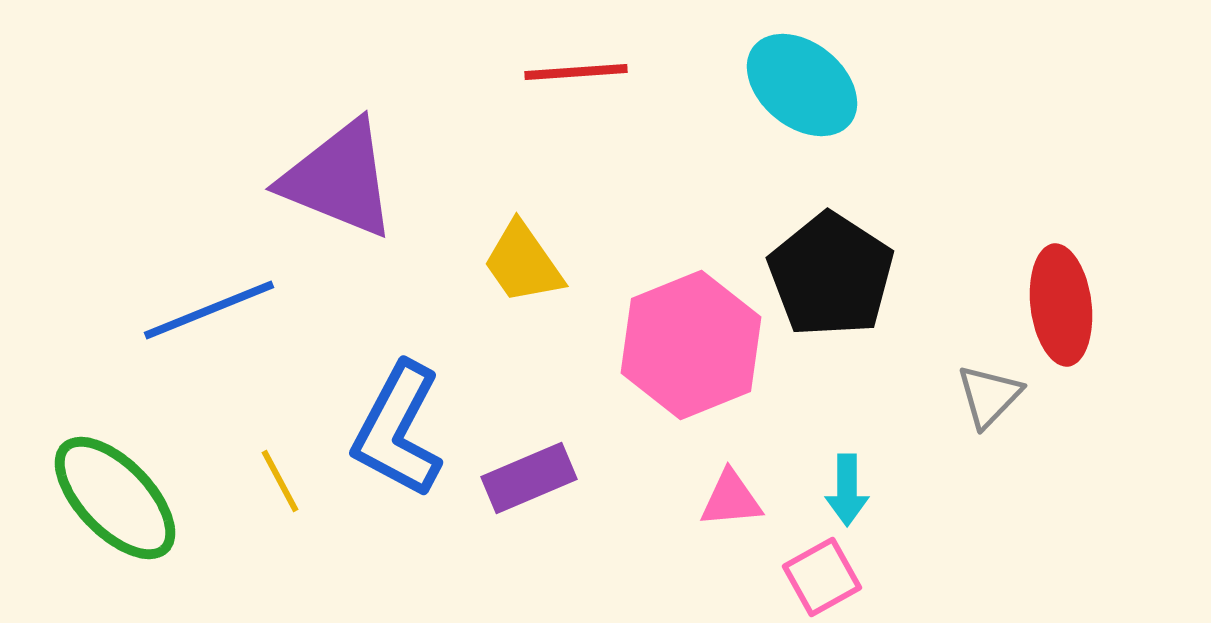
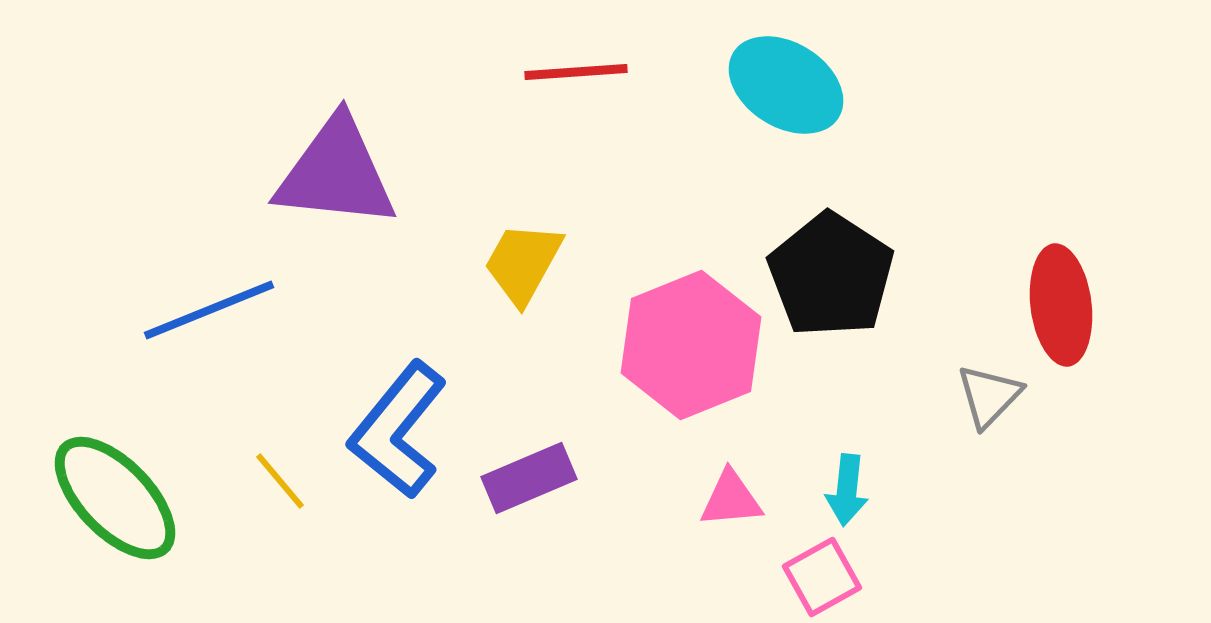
cyan ellipse: moved 16 px left; rotated 7 degrees counterclockwise
purple triangle: moved 3 px left, 6 px up; rotated 16 degrees counterclockwise
yellow trapezoid: rotated 64 degrees clockwise
blue L-shape: rotated 11 degrees clockwise
yellow line: rotated 12 degrees counterclockwise
cyan arrow: rotated 6 degrees clockwise
